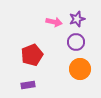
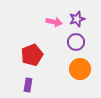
purple rectangle: rotated 72 degrees counterclockwise
